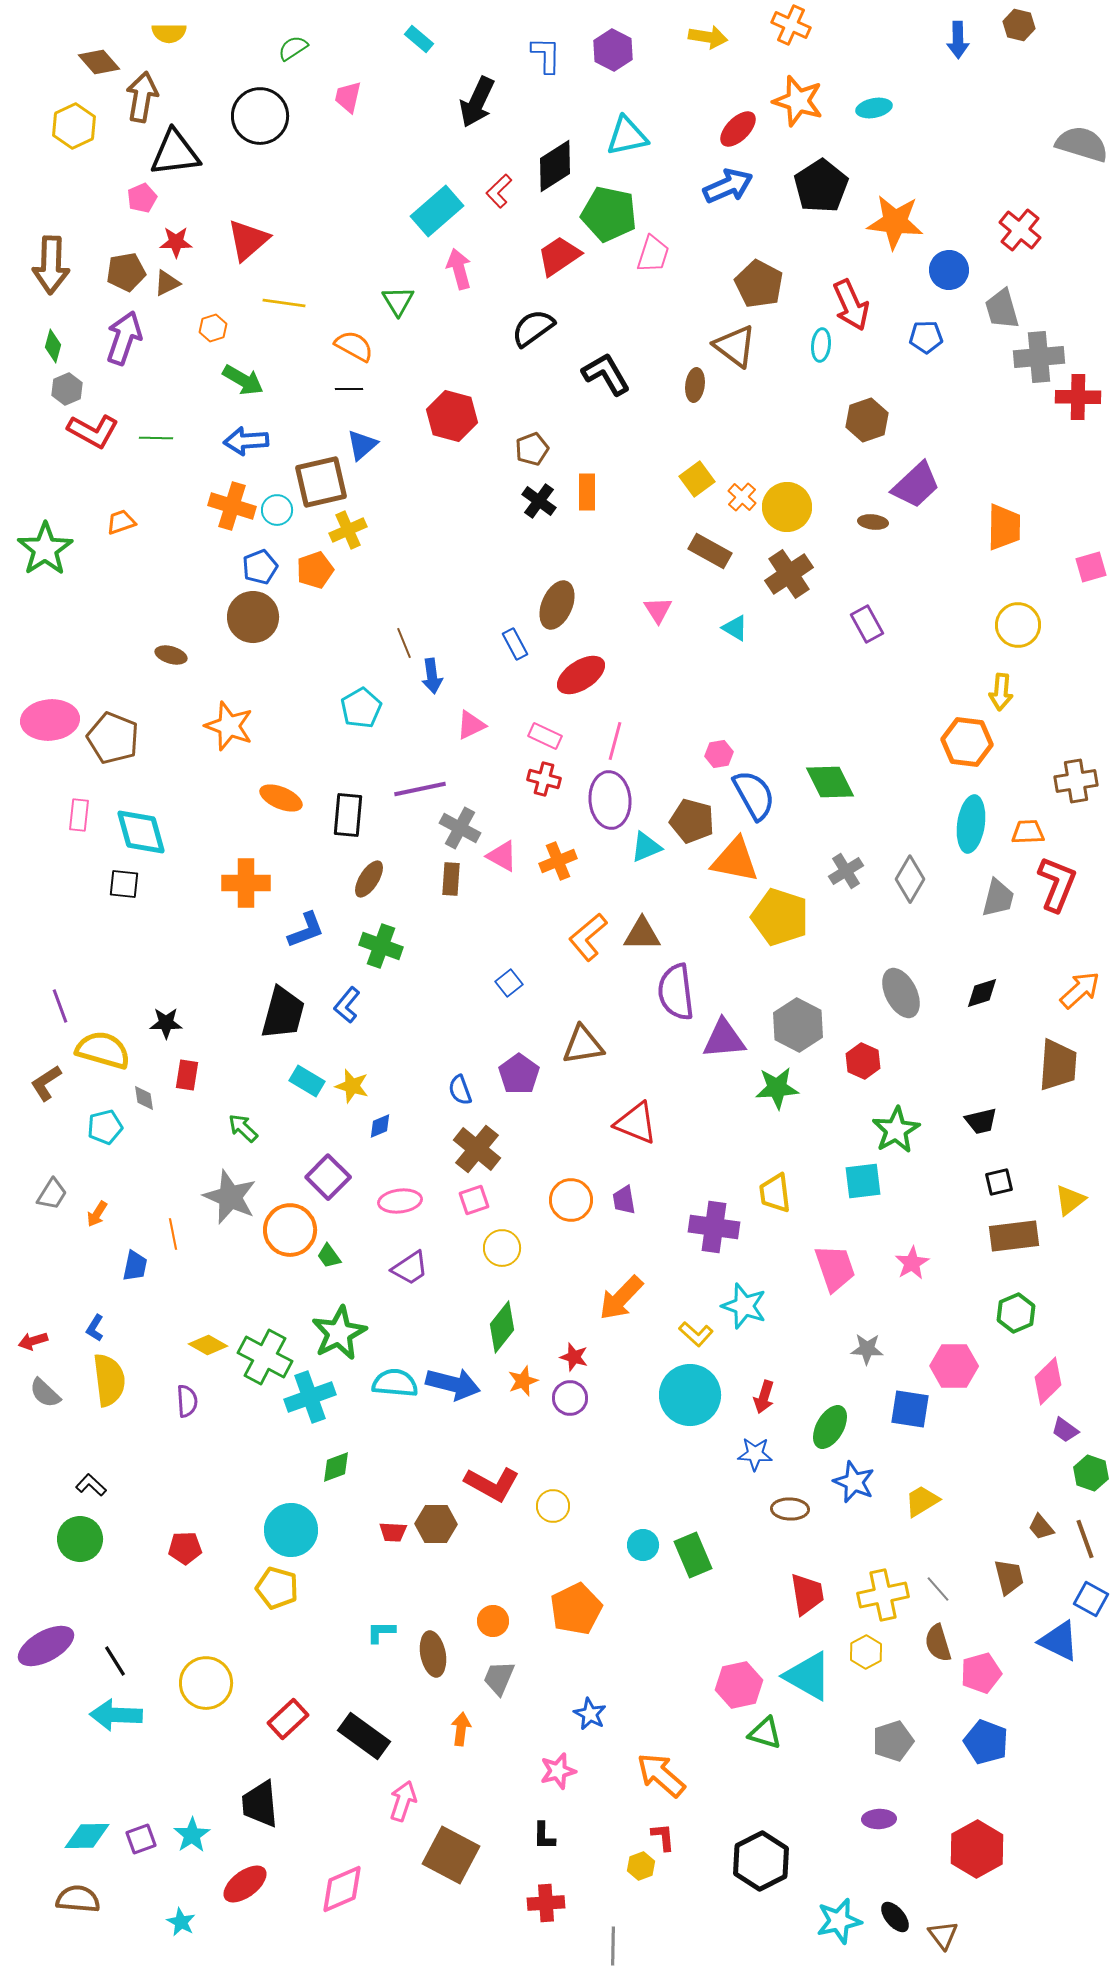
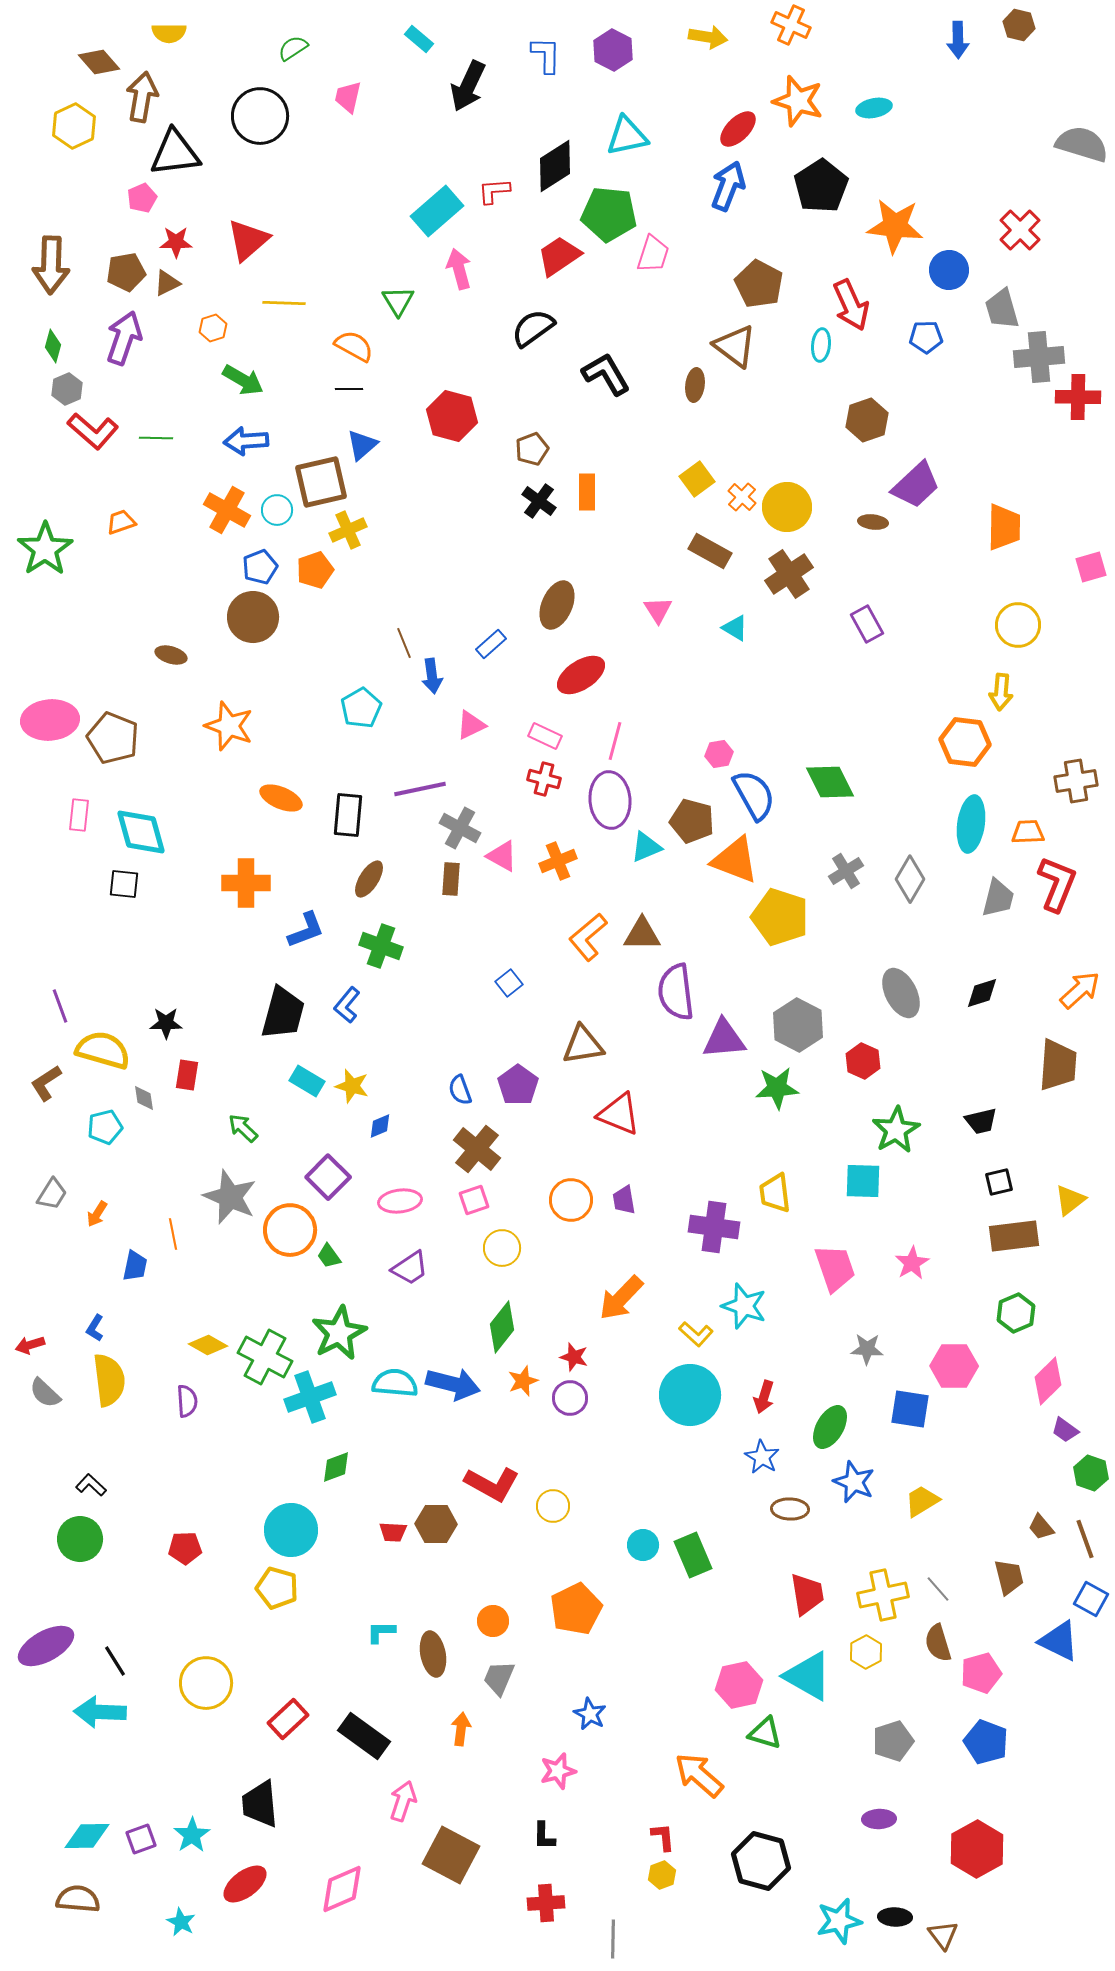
black arrow at (477, 102): moved 9 px left, 16 px up
blue arrow at (728, 186): rotated 45 degrees counterclockwise
red L-shape at (499, 191): moved 5 px left; rotated 40 degrees clockwise
green pentagon at (609, 214): rotated 6 degrees counterclockwise
orange star at (895, 222): moved 4 px down
red cross at (1020, 230): rotated 6 degrees clockwise
yellow line at (284, 303): rotated 6 degrees counterclockwise
red L-shape at (93, 431): rotated 12 degrees clockwise
orange cross at (232, 506): moved 5 px left, 4 px down; rotated 12 degrees clockwise
blue rectangle at (515, 644): moved 24 px left; rotated 76 degrees clockwise
orange hexagon at (967, 742): moved 2 px left
orange triangle at (735, 860): rotated 10 degrees clockwise
purple pentagon at (519, 1074): moved 1 px left, 11 px down
red triangle at (636, 1123): moved 17 px left, 9 px up
cyan square at (863, 1181): rotated 9 degrees clockwise
red arrow at (33, 1341): moved 3 px left, 4 px down
blue star at (755, 1454): moved 7 px right, 3 px down; rotated 28 degrees clockwise
cyan arrow at (116, 1715): moved 16 px left, 3 px up
orange arrow at (661, 1775): moved 38 px right
black hexagon at (761, 1861): rotated 18 degrees counterclockwise
yellow hexagon at (641, 1866): moved 21 px right, 9 px down
black ellipse at (895, 1917): rotated 48 degrees counterclockwise
gray line at (613, 1946): moved 7 px up
